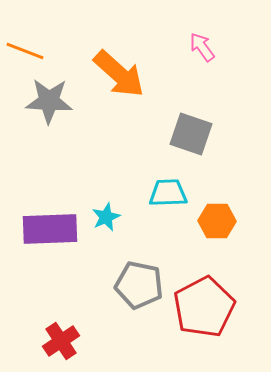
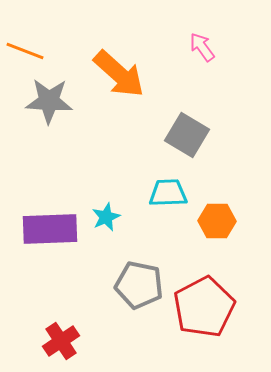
gray square: moved 4 px left, 1 px down; rotated 12 degrees clockwise
